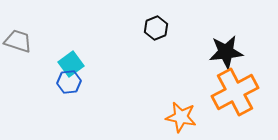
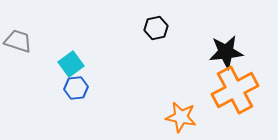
black hexagon: rotated 10 degrees clockwise
blue hexagon: moved 7 px right, 6 px down
orange cross: moved 2 px up
